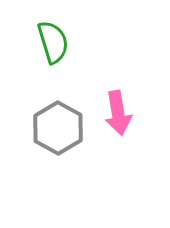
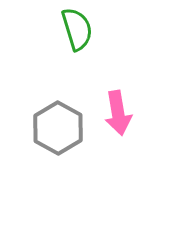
green semicircle: moved 24 px right, 13 px up
